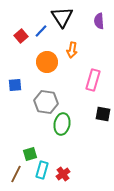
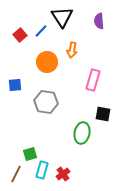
red square: moved 1 px left, 1 px up
green ellipse: moved 20 px right, 9 px down
